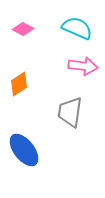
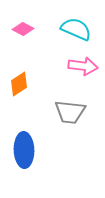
cyan semicircle: moved 1 px left, 1 px down
gray trapezoid: rotated 92 degrees counterclockwise
blue ellipse: rotated 36 degrees clockwise
